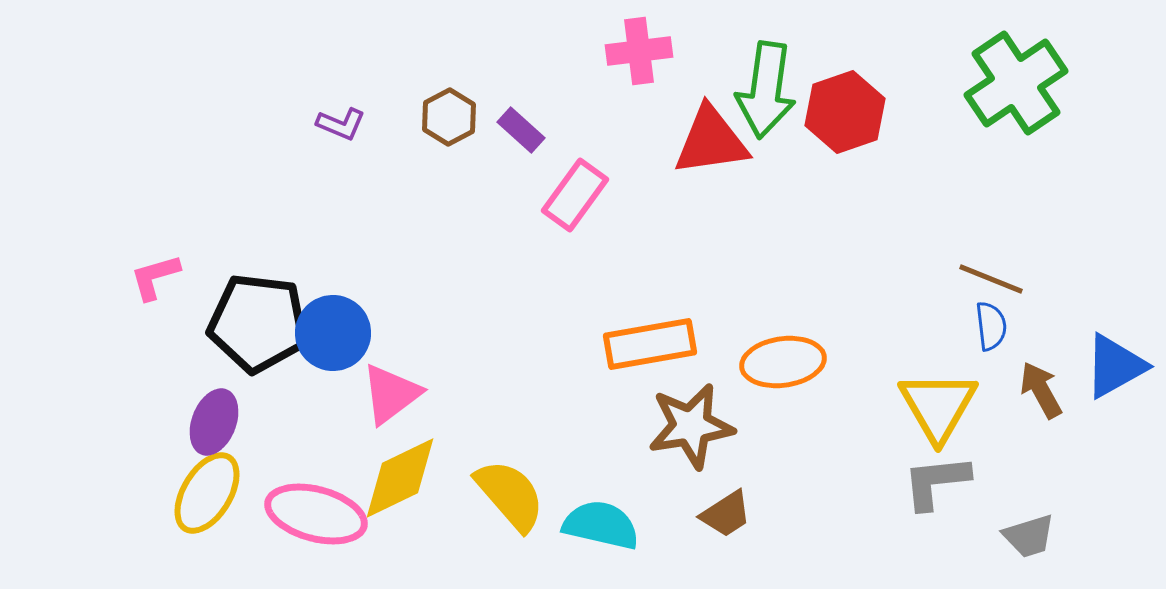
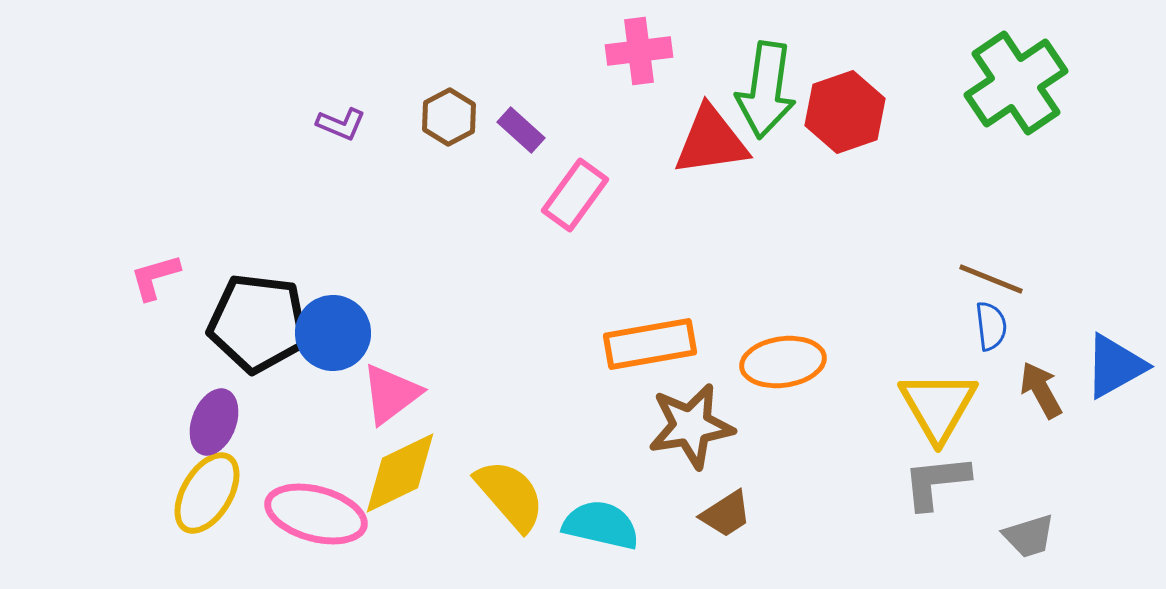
yellow diamond: moved 5 px up
